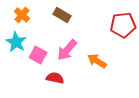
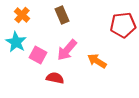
brown rectangle: rotated 36 degrees clockwise
